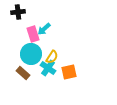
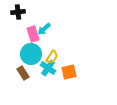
brown rectangle: rotated 16 degrees clockwise
